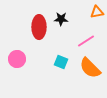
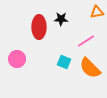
cyan square: moved 3 px right
